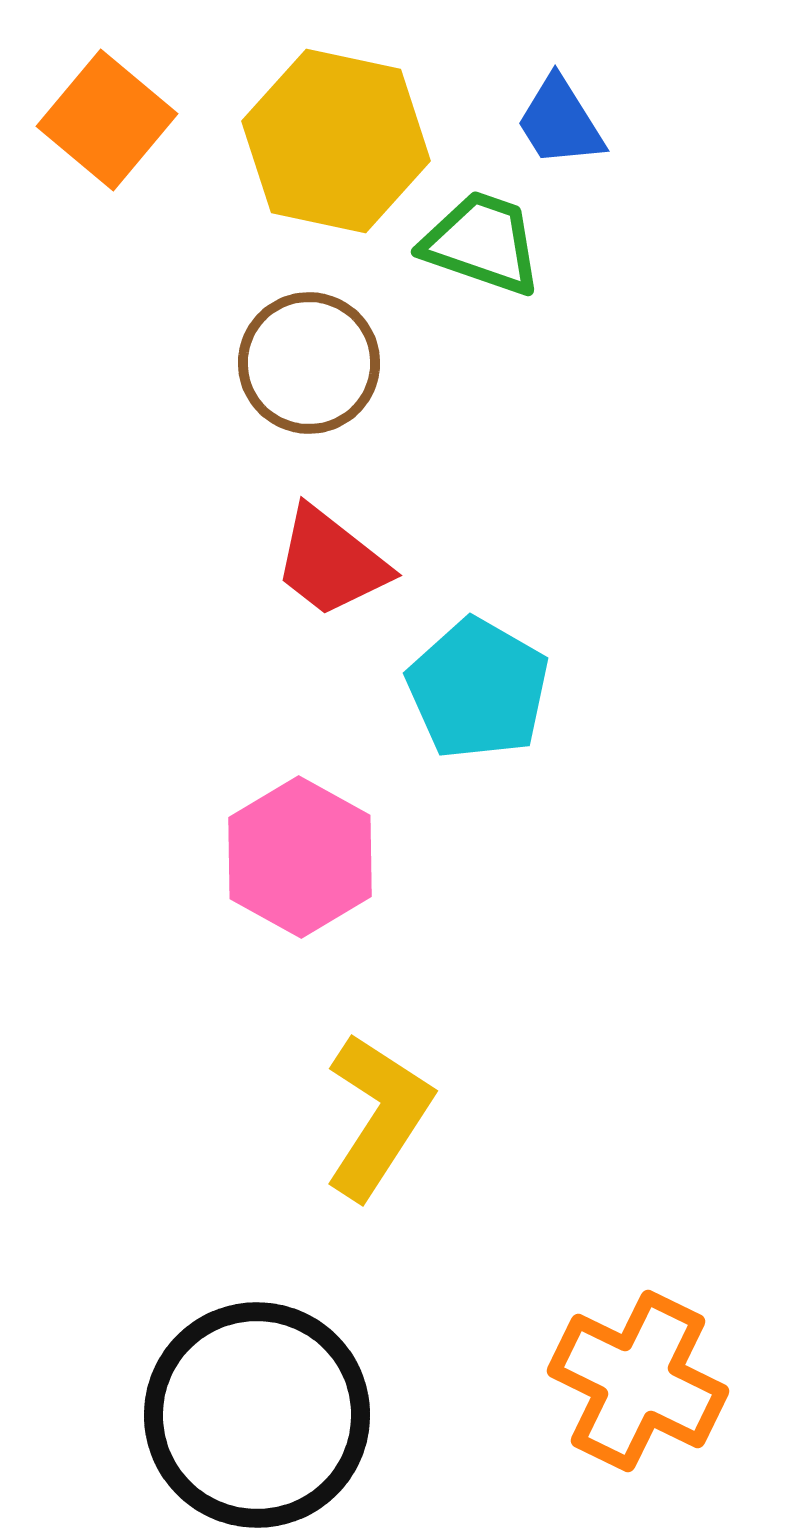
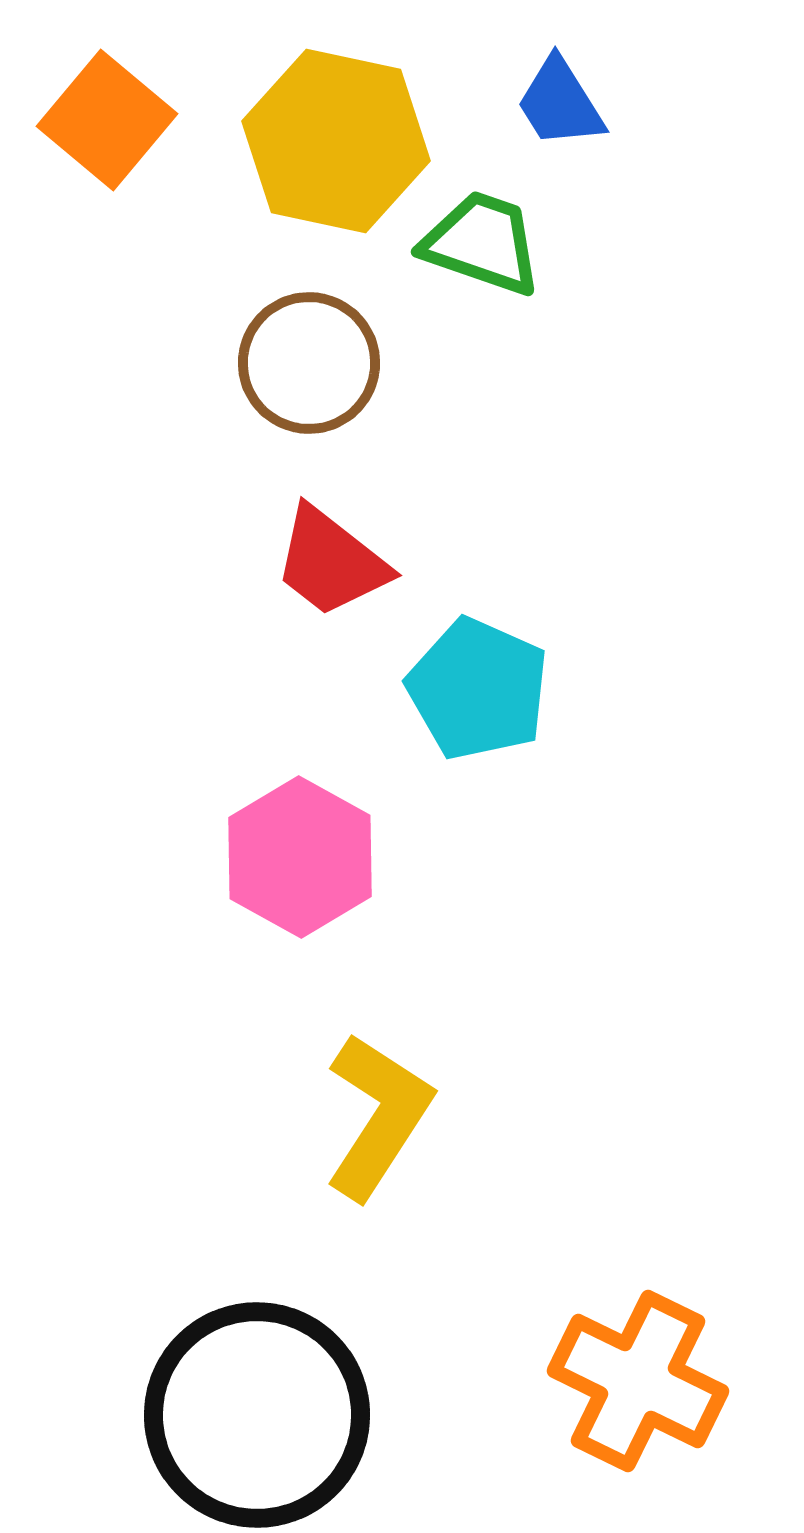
blue trapezoid: moved 19 px up
cyan pentagon: rotated 6 degrees counterclockwise
